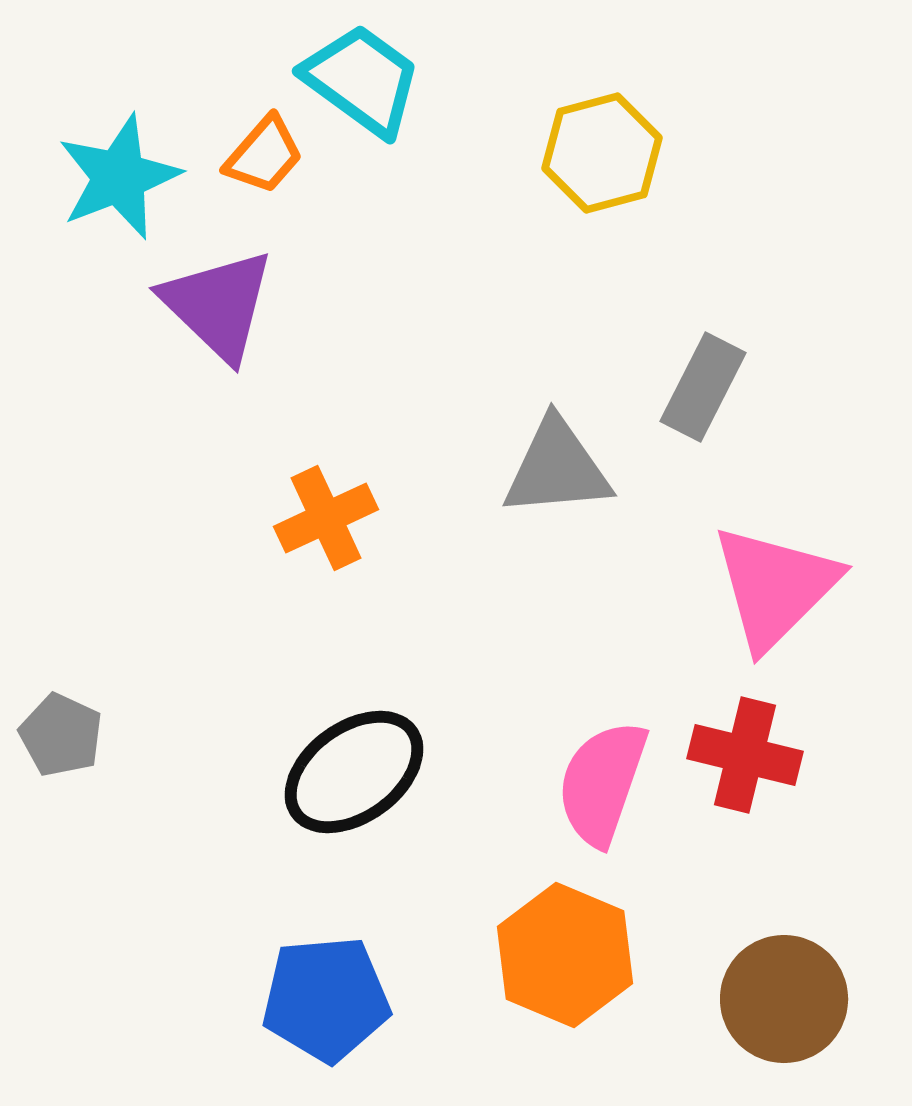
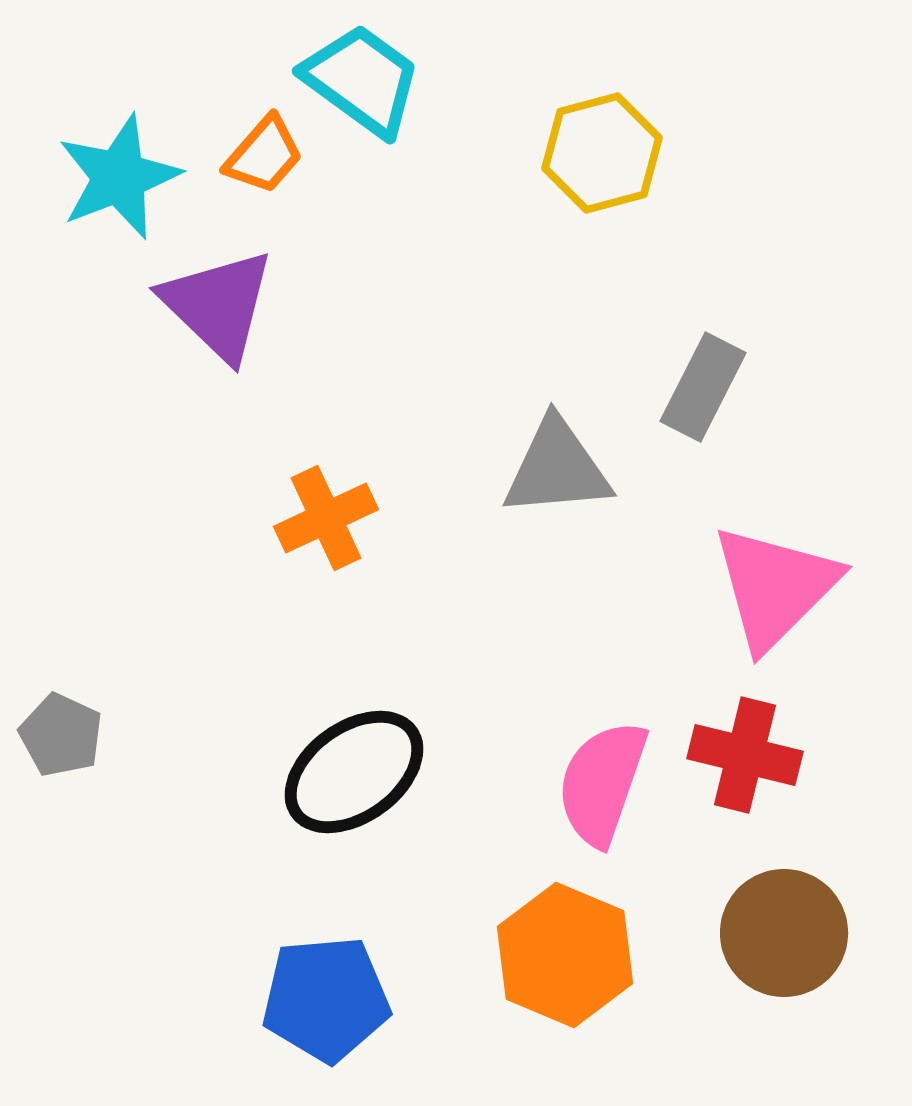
brown circle: moved 66 px up
